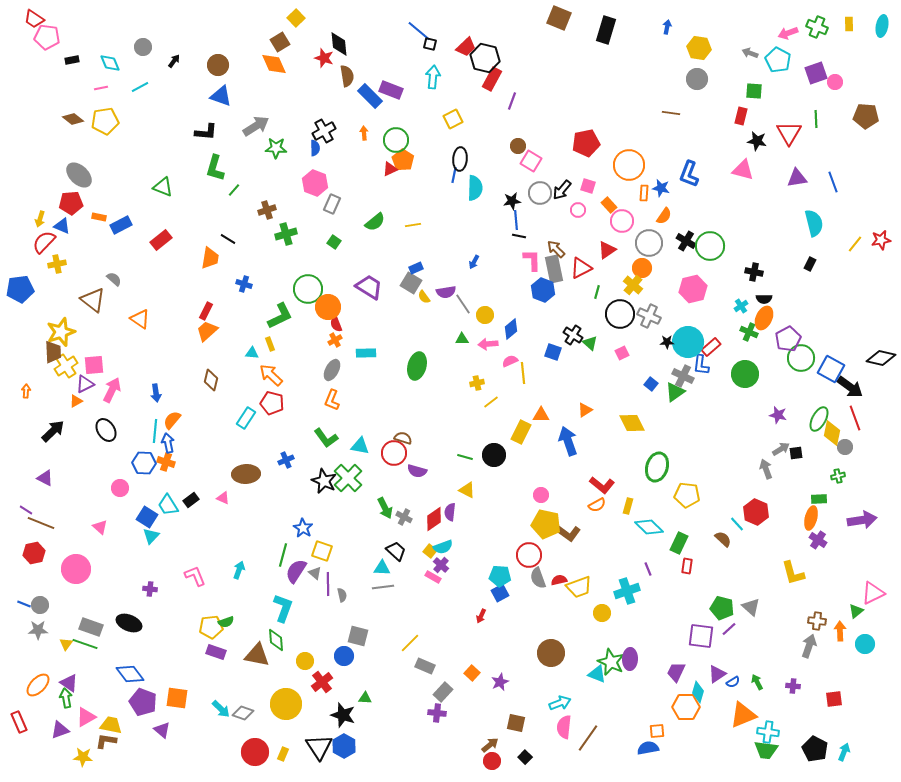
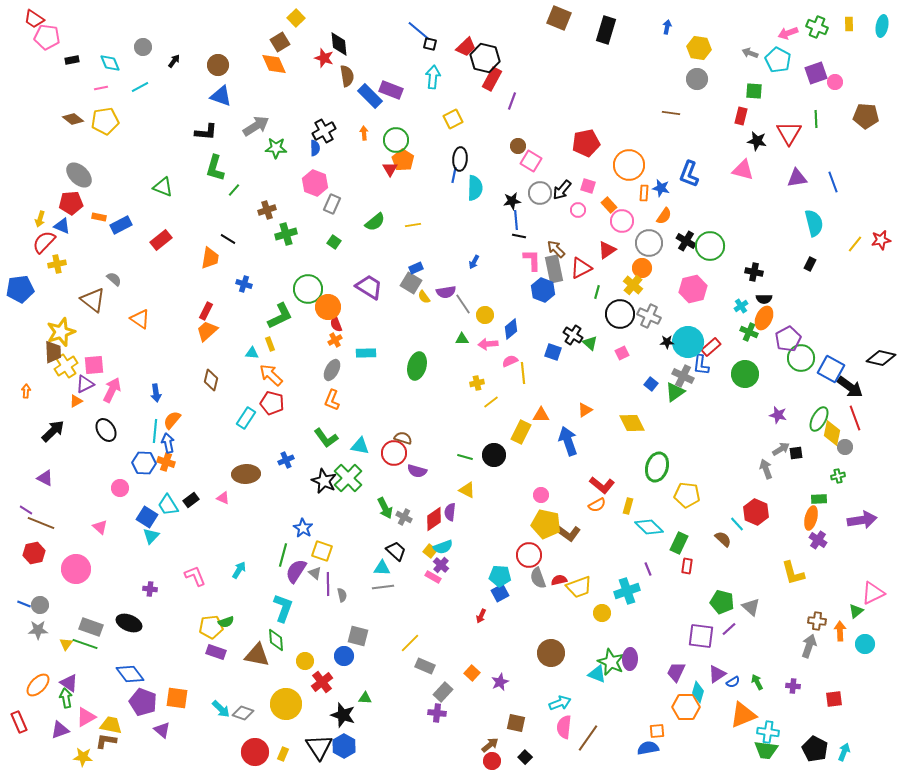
red triangle at (390, 169): rotated 35 degrees counterclockwise
cyan arrow at (239, 570): rotated 12 degrees clockwise
green pentagon at (722, 608): moved 6 px up
